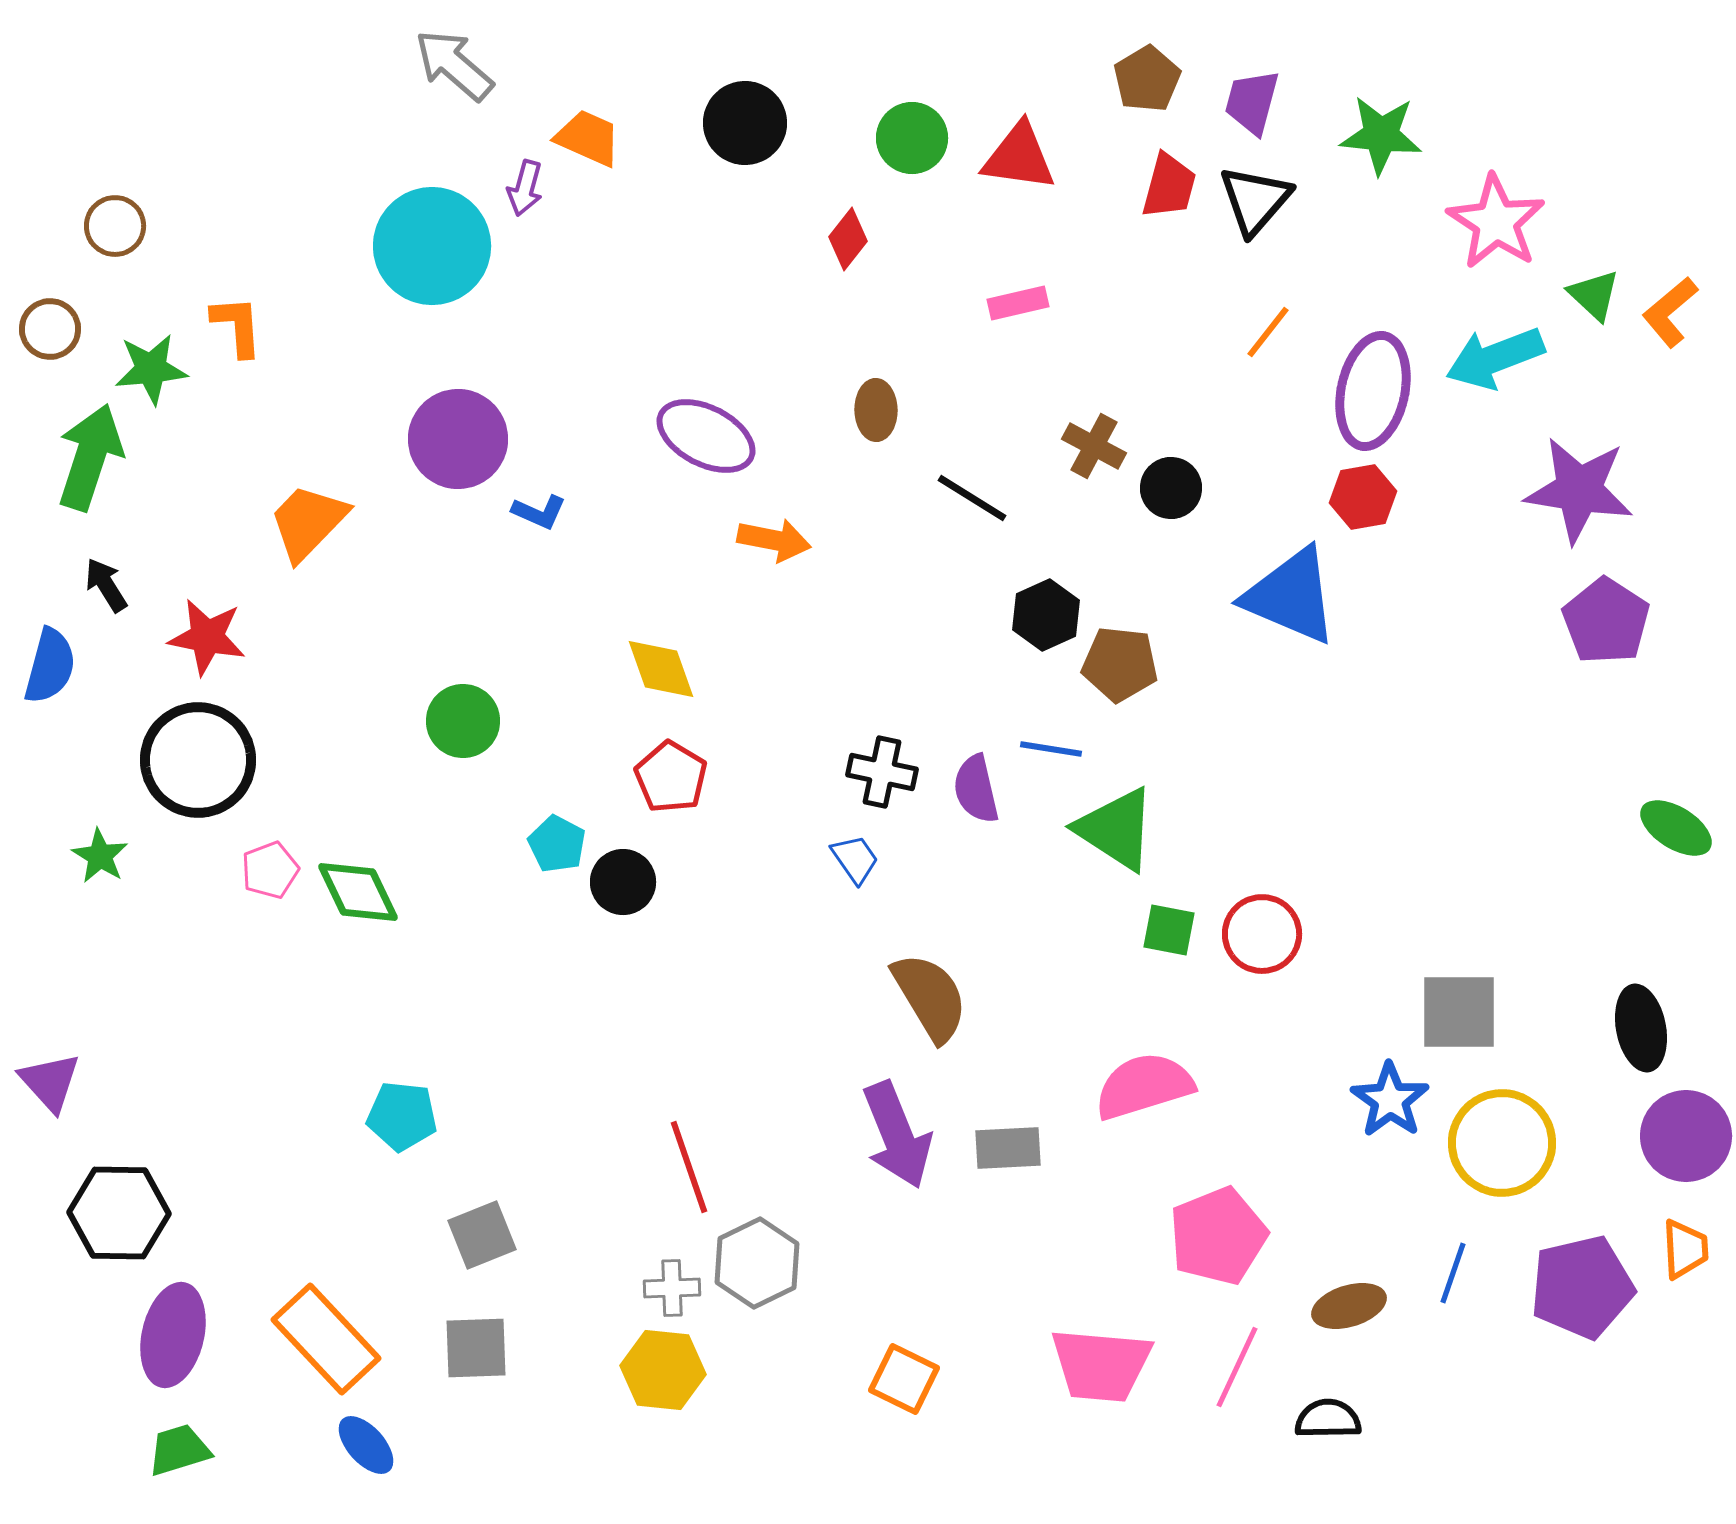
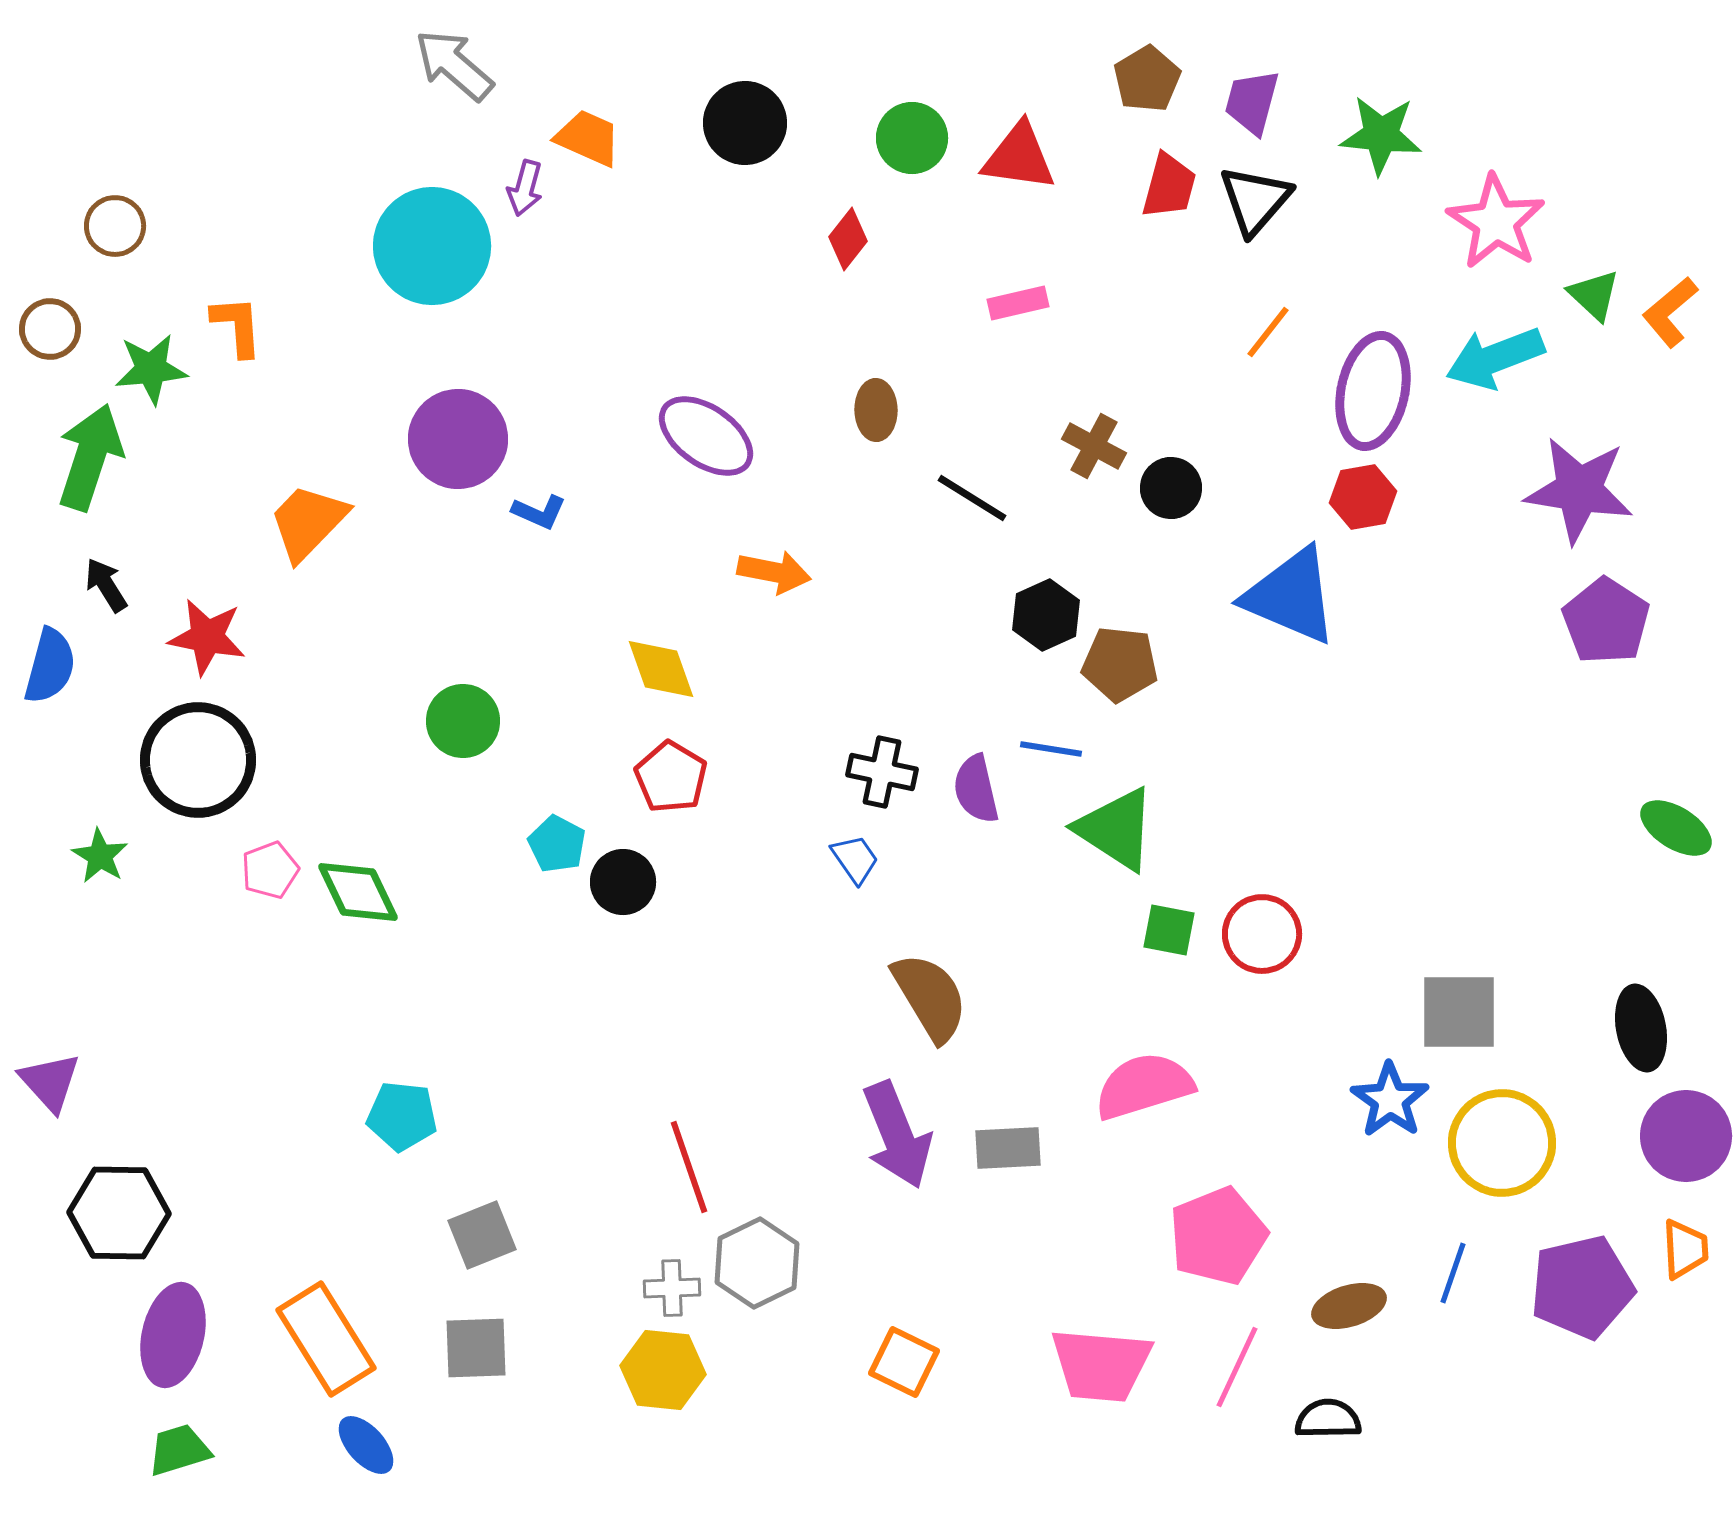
purple ellipse at (706, 436): rotated 8 degrees clockwise
orange arrow at (774, 540): moved 32 px down
orange rectangle at (326, 1339): rotated 11 degrees clockwise
orange square at (904, 1379): moved 17 px up
